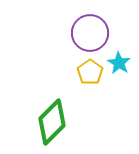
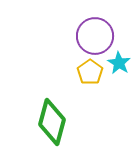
purple circle: moved 5 px right, 3 px down
green diamond: rotated 30 degrees counterclockwise
